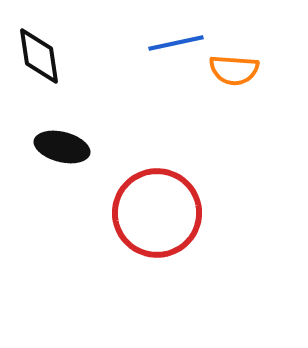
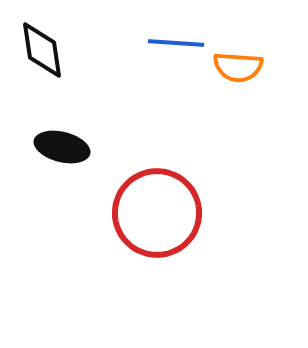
blue line: rotated 16 degrees clockwise
black diamond: moved 3 px right, 6 px up
orange semicircle: moved 4 px right, 3 px up
